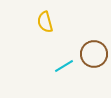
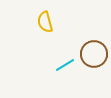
cyan line: moved 1 px right, 1 px up
